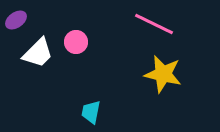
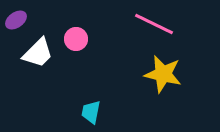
pink circle: moved 3 px up
